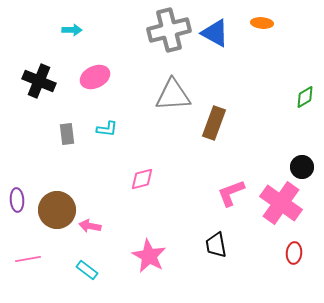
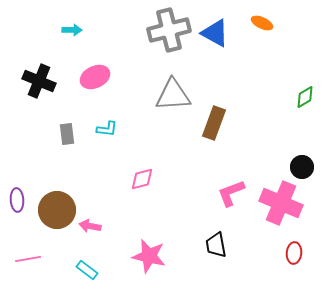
orange ellipse: rotated 20 degrees clockwise
pink cross: rotated 12 degrees counterclockwise
pink star: rotated 16 degrees counterclockwise
